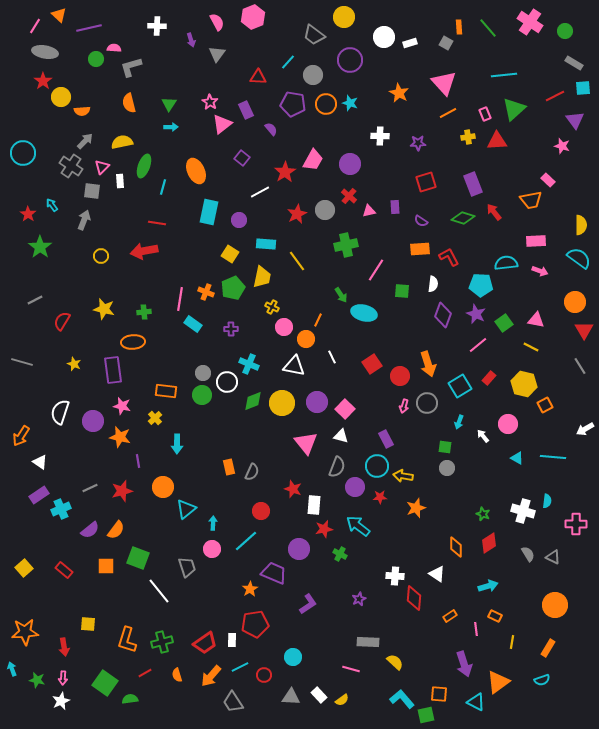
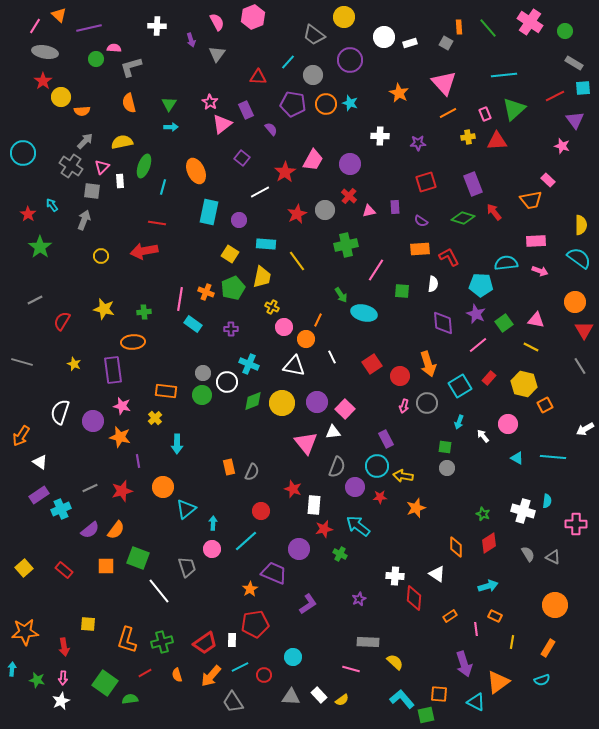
purple diamond at (443, 315): moved 8 px down; rotated 25 degrees counterclockwise
white triangle at (341, 436): moved 8 px left, 4 px up; rotated 21 degrees counterclockwise
cyan arrow at (12, 669): rotated 24 degrees clockwise
